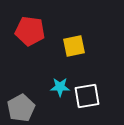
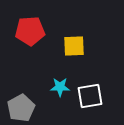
red pentagon: rotated 12 degrees counterclockwise
yellow square: rotated 10 degrees clockwise
white square: moved 3 px right
